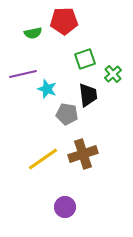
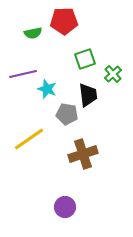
yellow line: moved 14 px left, 20 px up
